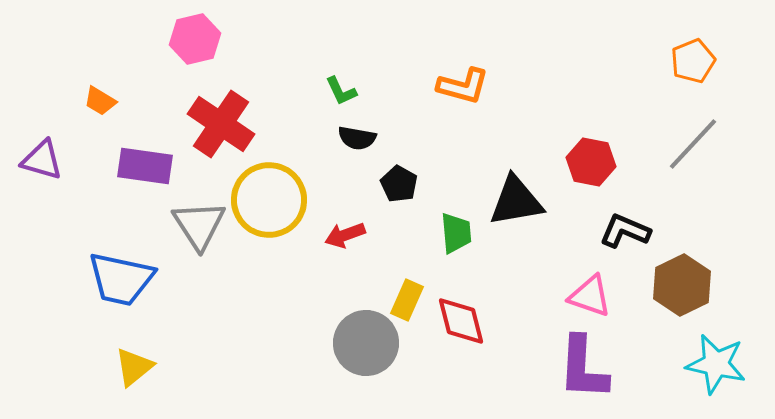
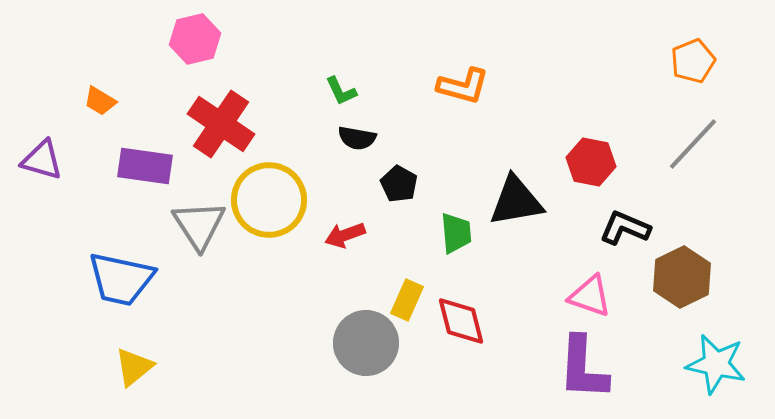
black L-shape: moved 3 px up
brown hexagon: moved 8 px up
